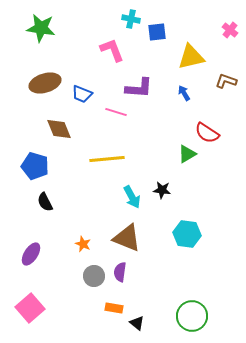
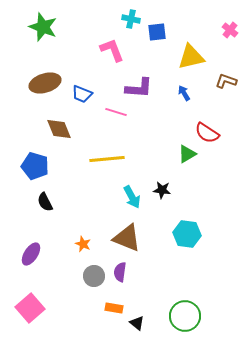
green star: moved 2 px right, 1 px up; rotated 12 degrees clockwise
green circle: moved 7 px left
